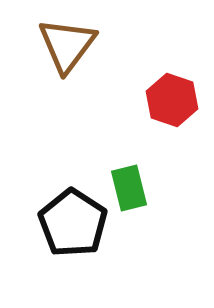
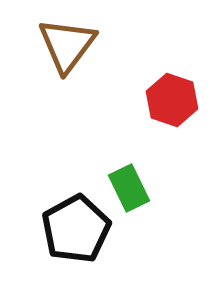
green rectangle: rotated 12 degrees counterclockwise
black pentagon: moved 3 px right, 6 px down; rotated 10 degrees clockwise
